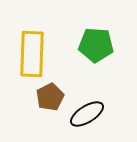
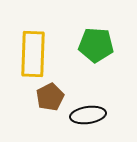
yellow rectangle: moved 1 px right
black ellipse: moved 1 px right, 1 px down; rotated 24 degrees clockwise
